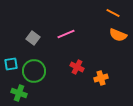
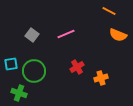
orange line: moved 4 px left, 2 px up
gray square: moved 1 px left, 3 px up
red cross: rotated 32 degrees clockwise
